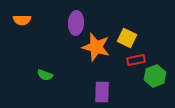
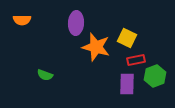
purple rectangle: moved 25 px right, 8 px up
